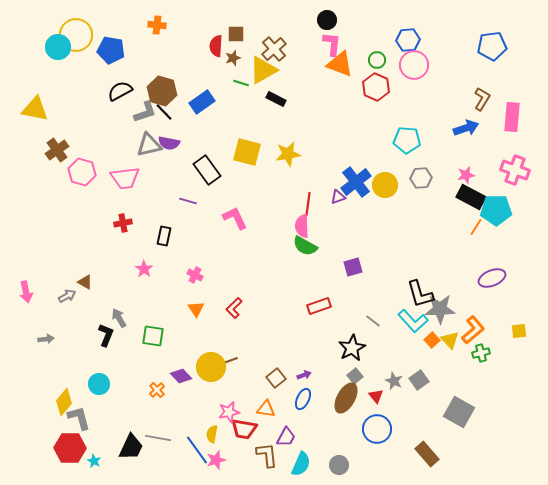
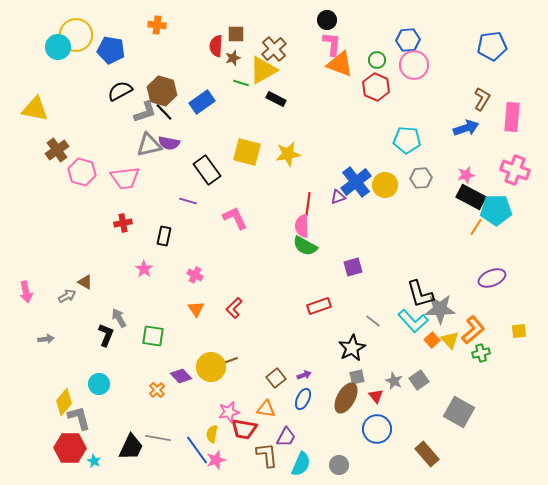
gray square at (355, 376): moved 2 px right, 1 px down; rotated 28 degrees clockwise
